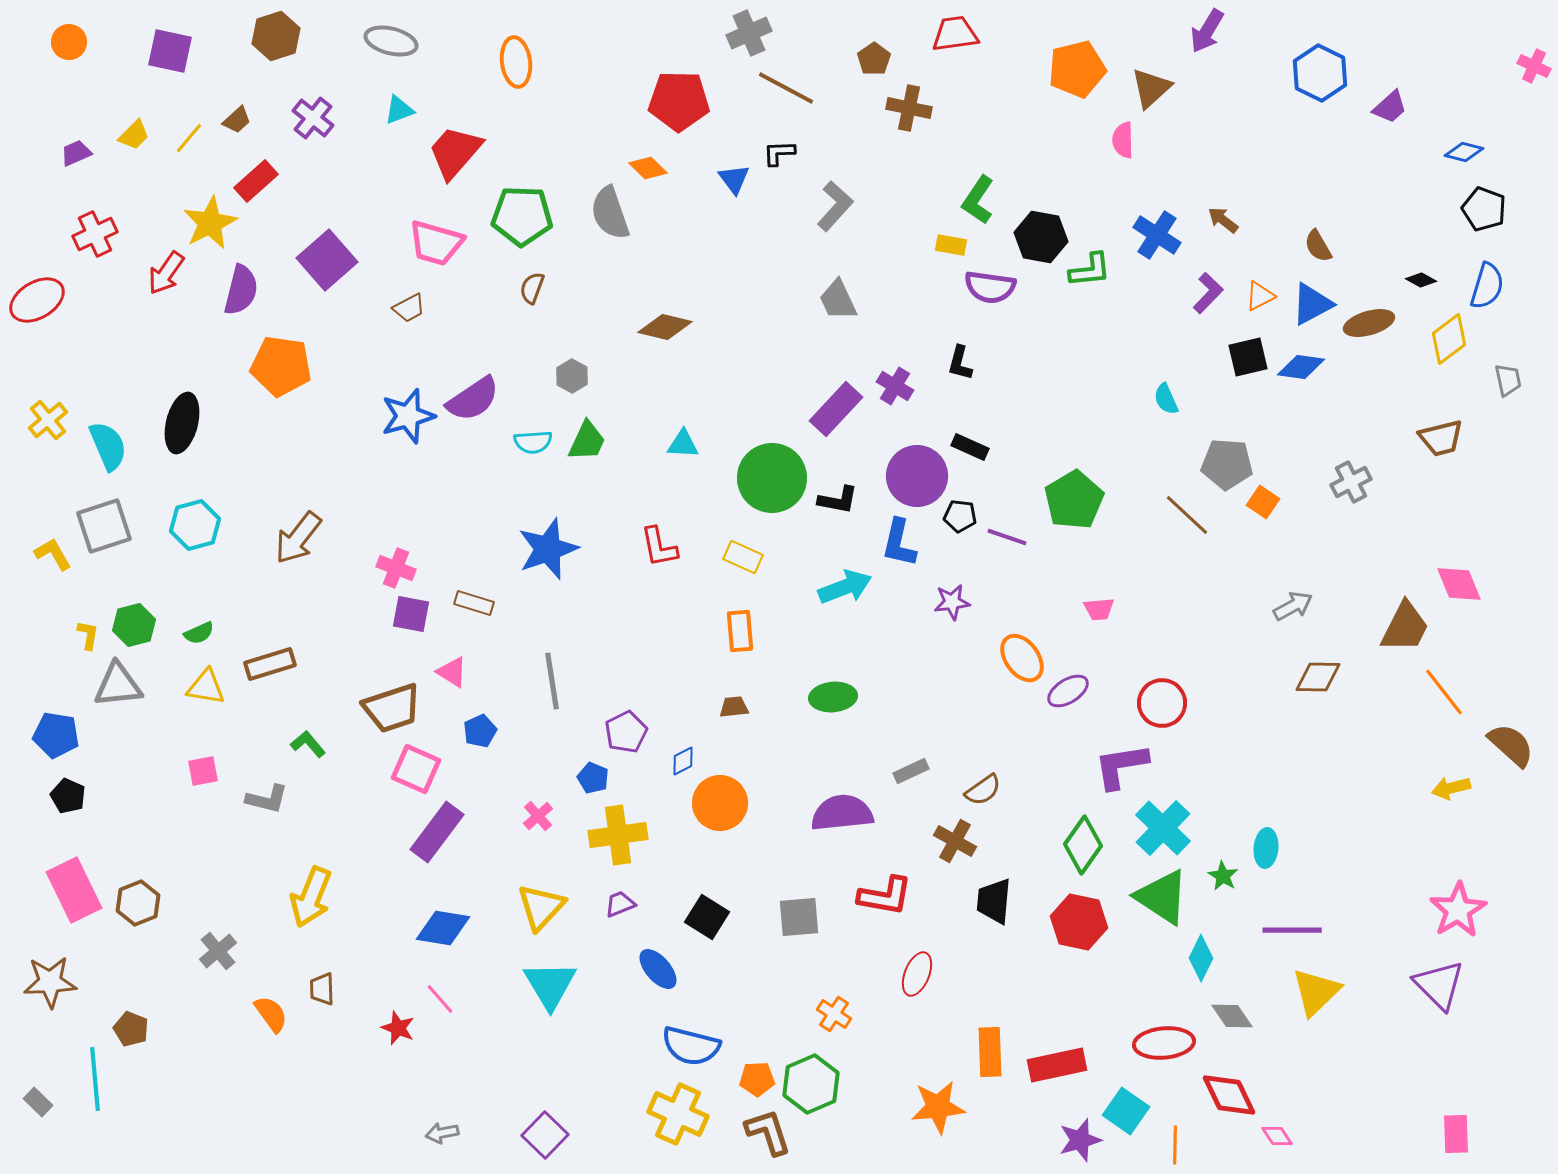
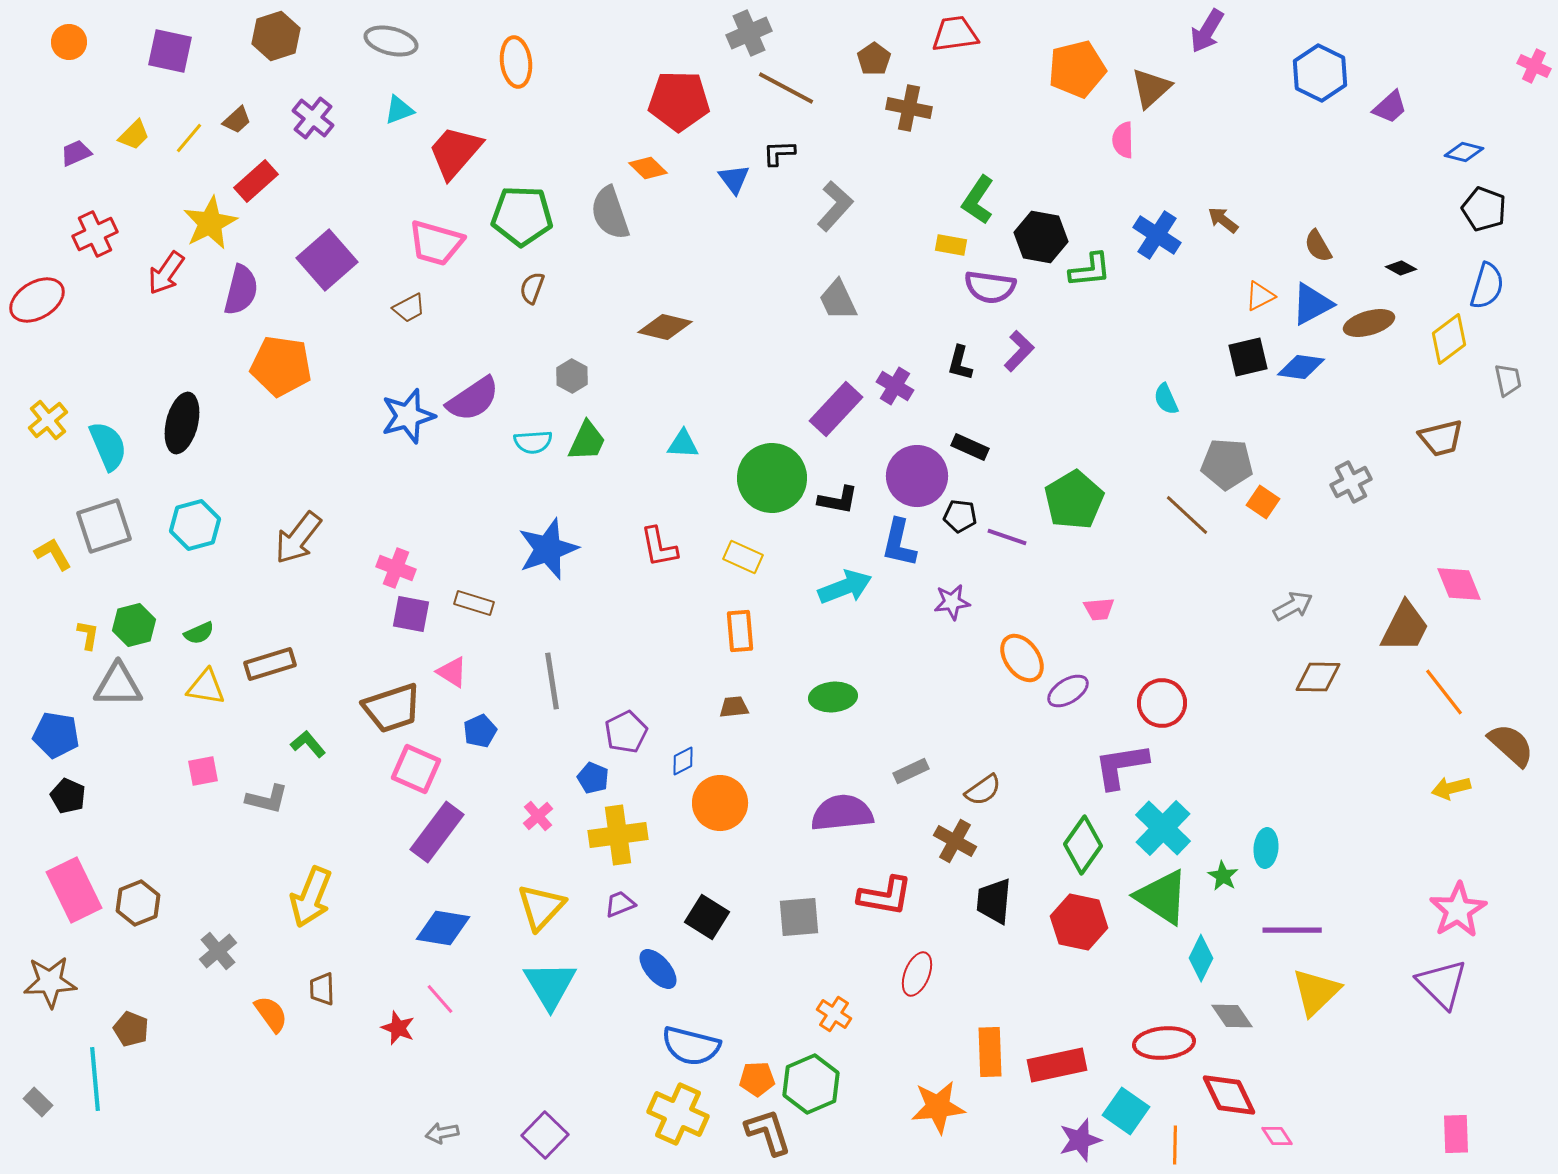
black diamond at (1421, 280): moved 20 px left, 12 px up
purple L-shape at (1208, 293): moved 189 px left, 58 px down
gray triangle at (118, 685): rotated 6 degrees clockwise
purple triangle at (1439, 985): moved 3 px right, 1 px up
